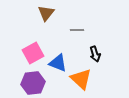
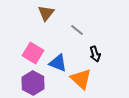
gray line: rotated 40 degrees clockwise
pink square: rotated 30 degrees counterclockwise
purple hexagon: rotated 25 degrees counterclockwise
